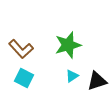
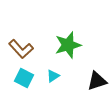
cyan triangle: moved 19 px left
